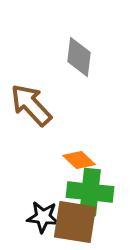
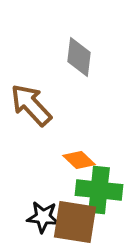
green cross: moved 9 px right, 2 px up
